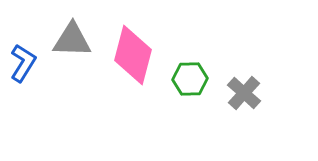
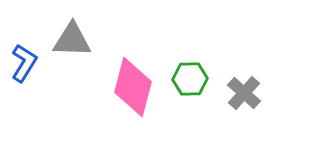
pink diamond: moved 32 px down
blue L-shape: moved 1 px right
